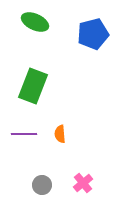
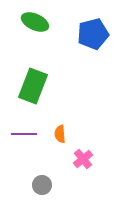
pink cross: moved 24 px up
